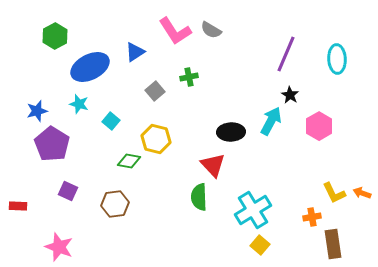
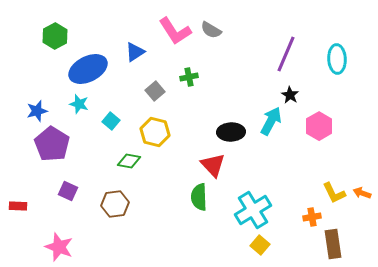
blue ellipse: moved 2 px left, 2 px down
yellow hexagon: moved 1 px left, 7 px up
